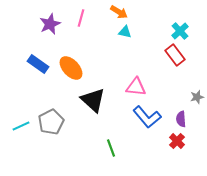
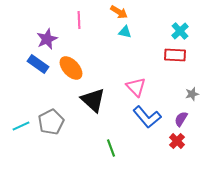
pink line: moved 2 px left, 2 px down; rotated 18 degrees counterclockwise
purple star: moved 3 px left, 15 px down
red rectangle: rotated 50 degrees counterclockwise
pink triangle: rotated 40 degrees clockwise
gray star: moved 5 px left, 3 px up
purple semicircle: rotated 35 degrees clockwise
